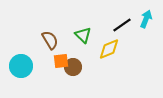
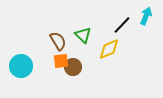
cyan arrow: moved 3 px up
black line: rotated 12 degrees counterclockwise
brown semicircle: moved 8 px right, 1 px down
